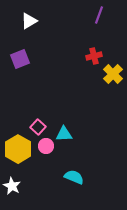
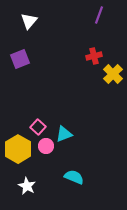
white triangle: rotated 18 degrees counterclockwise
cyan triangle: rotated 18 degrees counterclockwise
white star: moved 15 px right
